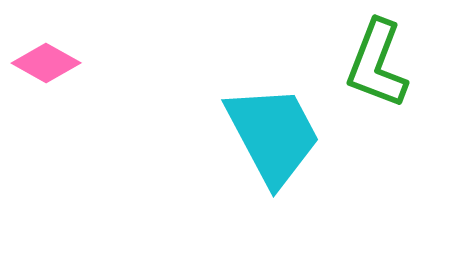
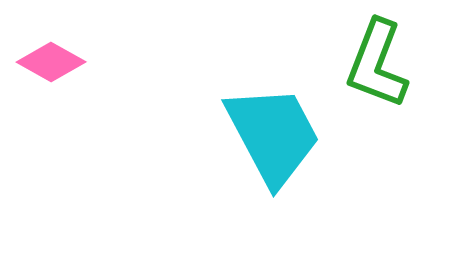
pink diamond: moved 5 px right, 1 px up
